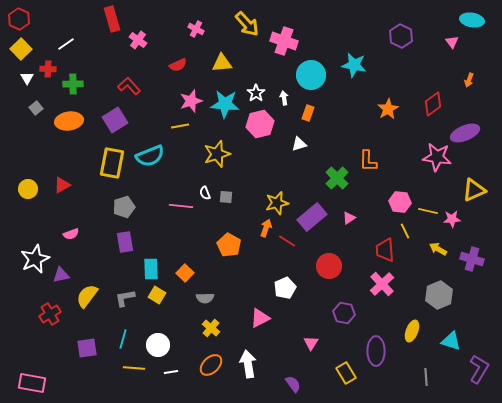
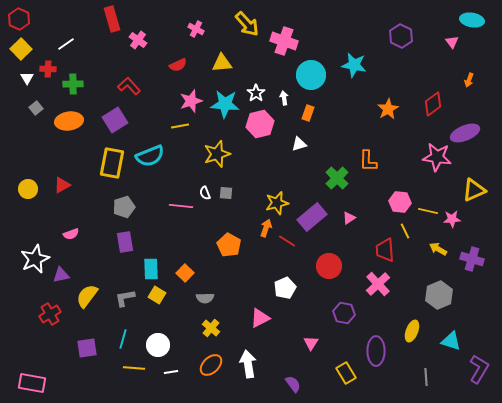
gray square at (226, 197): moved 4 px up
pink cross at (382, 284): moved 4 px left
